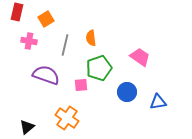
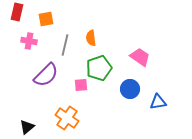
orange square: rotated 21 degrees clockwise
purple semicircle: rotated 116 degrees clockwise
blue circle: moved 3 px right, 3 px up
